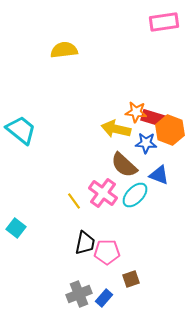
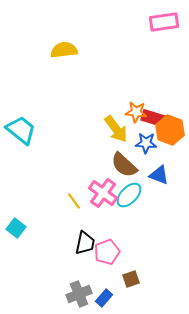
yellow arrow: rotated 140 degrees counterclockwise
cyan ellipse: moved 6 px left
pink pentagon: rotated 20 degrees counterclockwise
